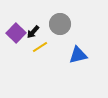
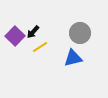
gray circle: moved 20 px right, 9 px down
purple square: moved 1 px left, 3 px down
blue triangle: moved 5 px left, 3 px down
